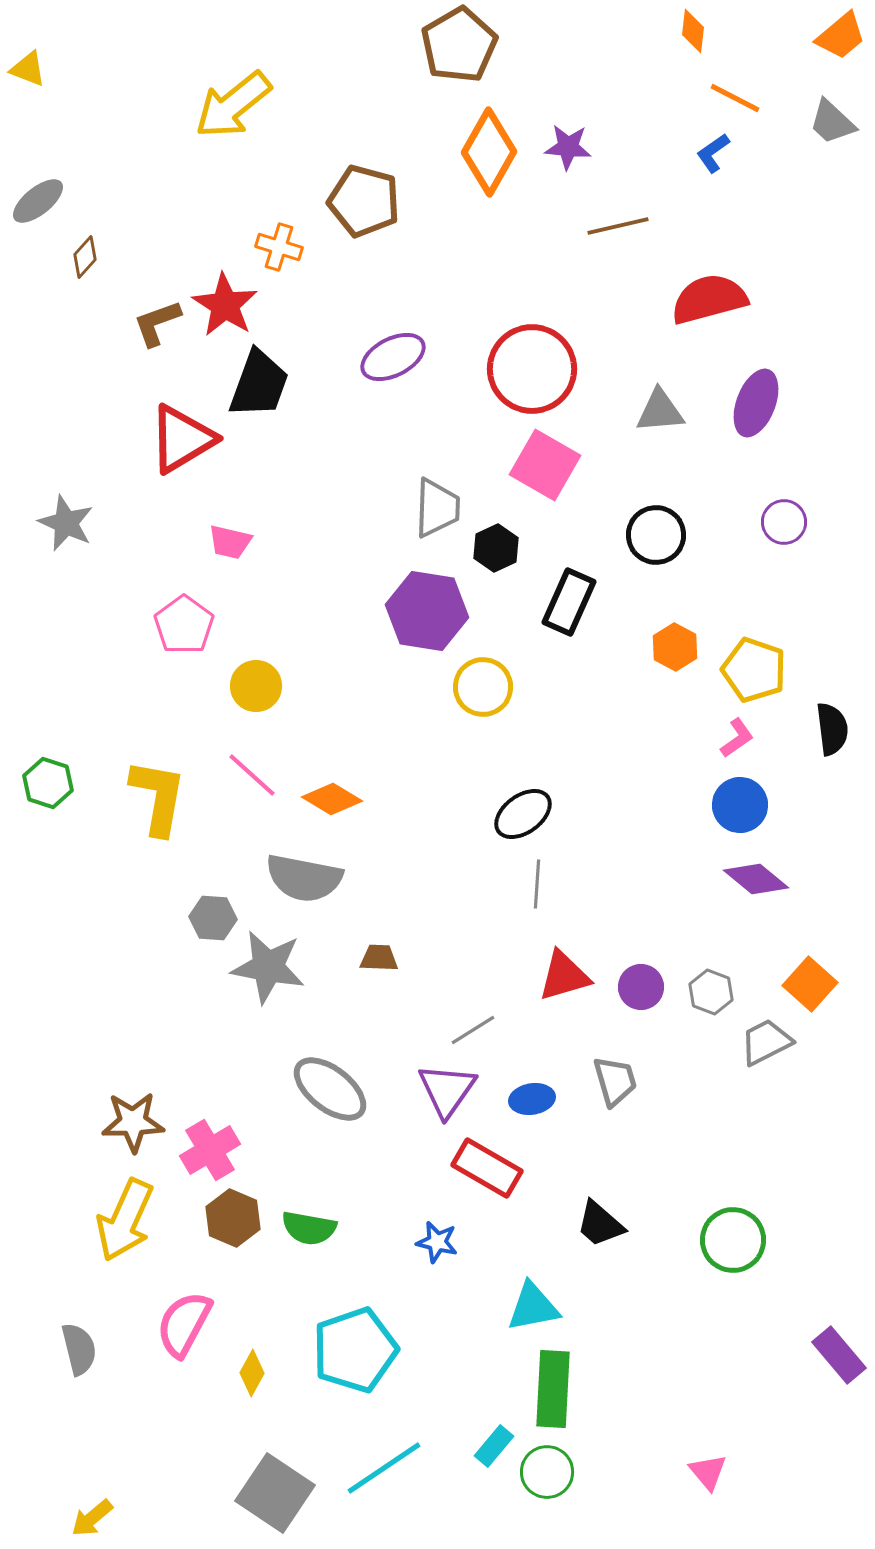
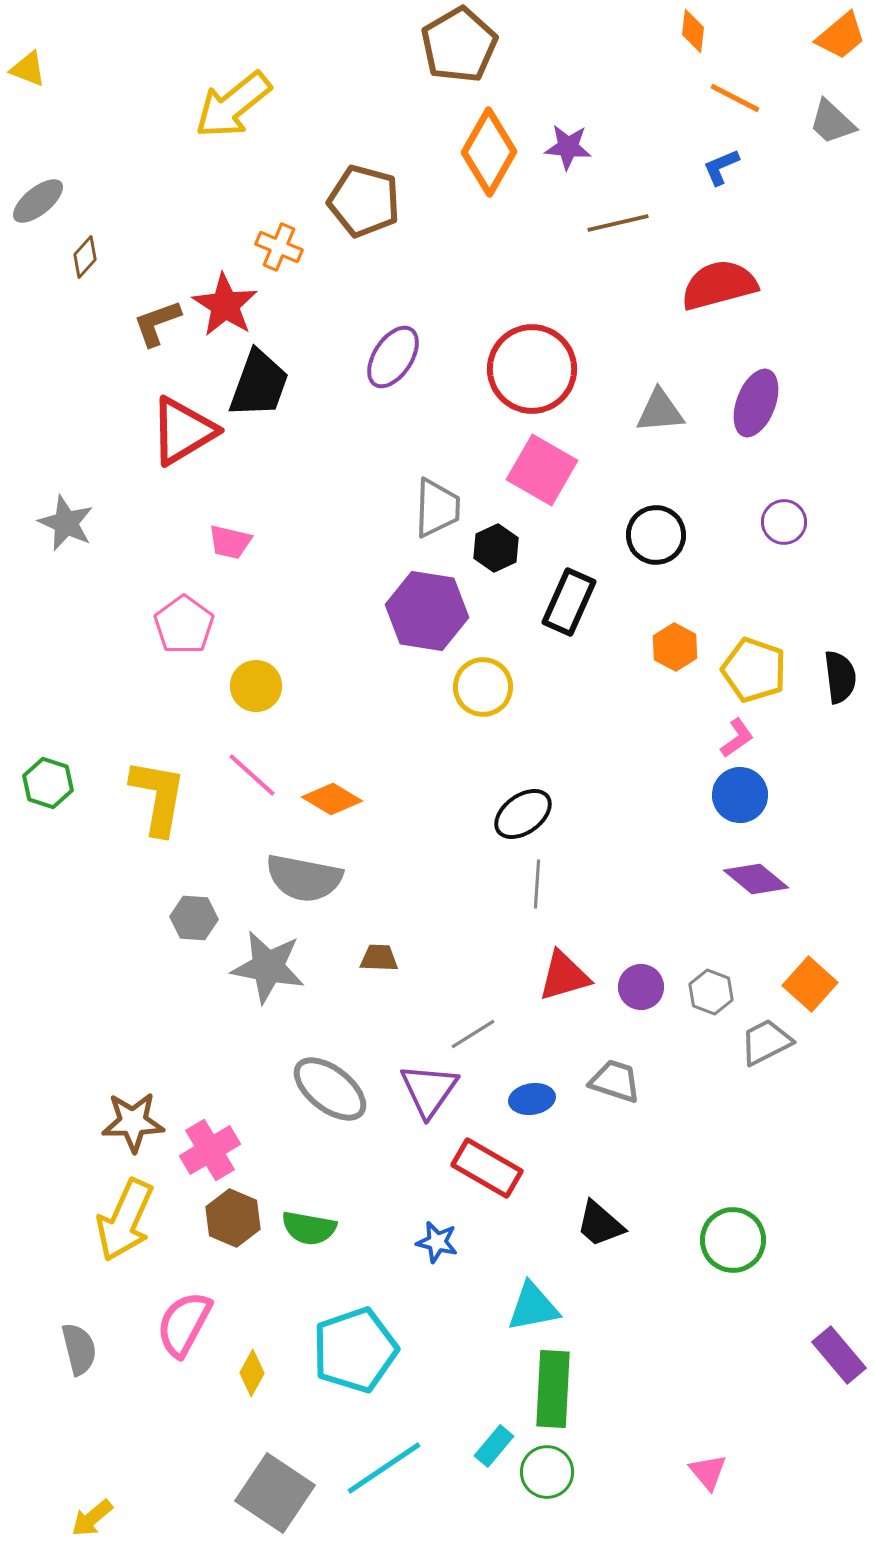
blue L-shape at (713, 153): moved 8 px right, 14 px down; rotated 12 degrees clockwise
brown line at (618, 226): moved 3 px up
orange cross at (279, 247): rotated 6 degrees clockwise
red semicircle at (709, 299): moved 10 px right, 14 px up
purple ellipse at (393, 357): rotated 30 degrees counterclockwise
red triangle at (182, 439): moved 1 px right, 8 px up
pink square at (545, 465): moved 3 px left, 5 px down
black semicircle at (832, 729): moved 8 px right, 52 px up
blue circle at (740, 805): moved 10 px up
gray hexagon at (213, 918): moved 19 px left
gray line at (473, 1030): moved 4 px down
gray trapezoid at (615, 1081): rotated 56 degrees counterclockwise
purple triangle at (447, 1090): moved 18 px left
